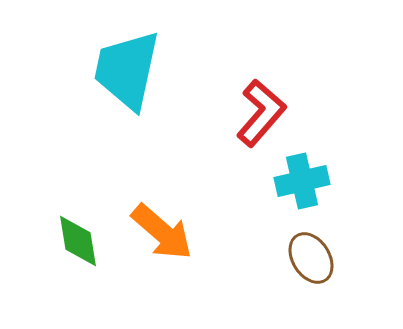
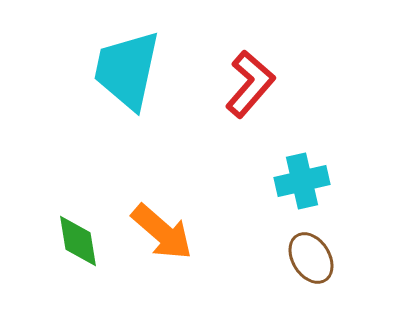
red L-shape: moved 11 px left, 29 px up
